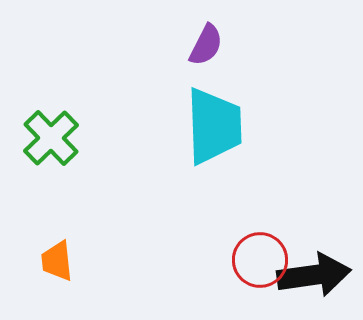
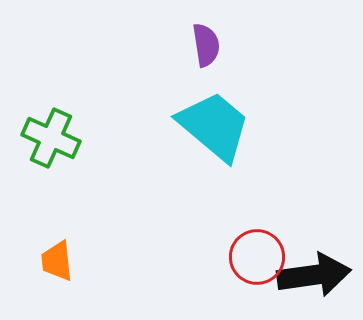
purple semicircle: rotated 36 degrees counterclockwise
cyan trapezoid: rotated 48 degrees counterclockwise
green cross: rotated 22 degrees counterclockwise
red circle: moved 3 px left, 3 px up
